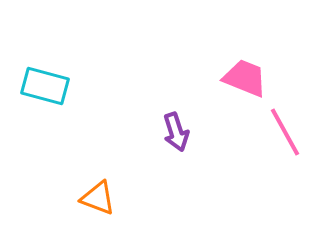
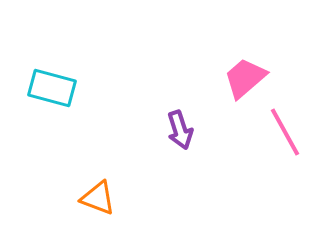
pink trapezoid: rotated 63 degrees counterclockwise
cyan rectangle: moved 7 px right, 2 px down
purple arrow: moved 4 px right, 2 px up
